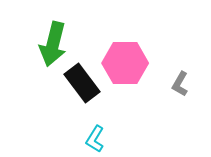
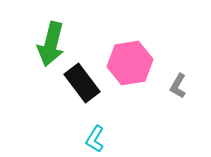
green arrow: moved 2 px left
pink hexagon: moved 5 px right; rotated 9 degrees counterclockwise
gray L-shape: moved 2 px left, 2 px down
